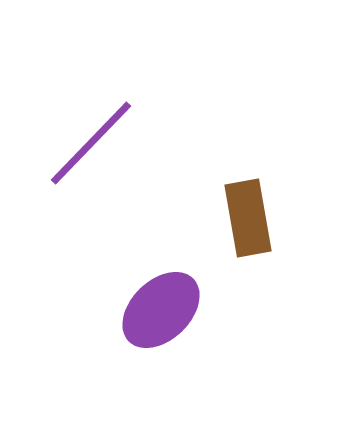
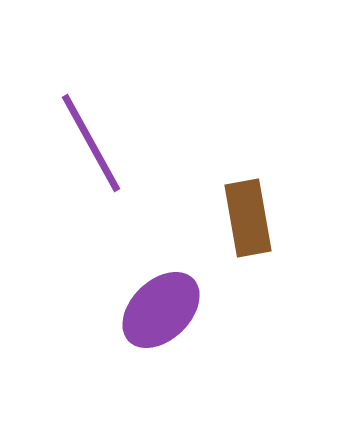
purple line: rotated 73 degrees counterclockwise
